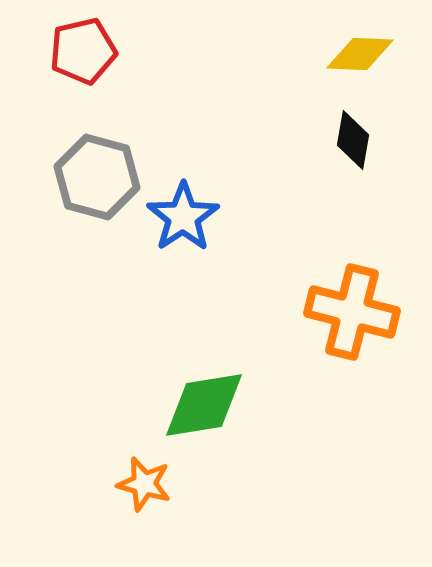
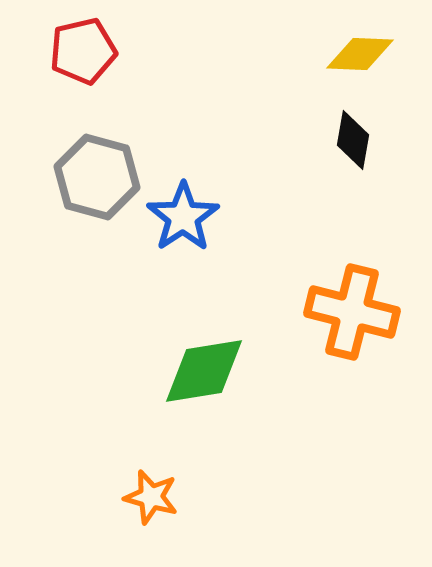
green diamond: moved 34 px up
orange star: moved 7 px right, 13 px down
